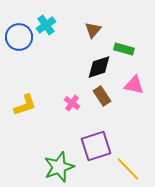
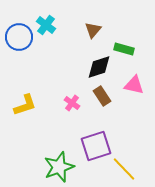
cyan cross: rotated 18 degrees counterclockwise
yellow line: moved 4 px left
